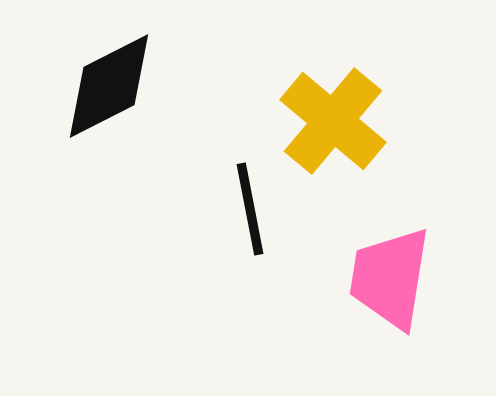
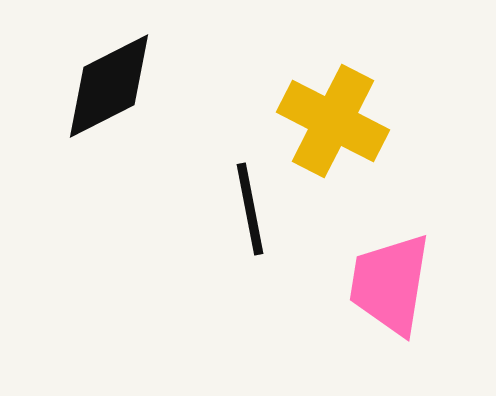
yellow cross: rotated 13 degrees counterclockwise
pink trapezoid: moved 6 px down
